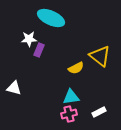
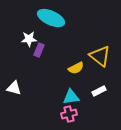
white rectangle: moved 21 px up
